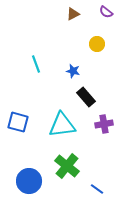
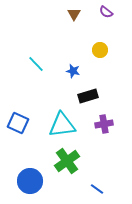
brown triangle: moved 1 px right; rotated 32 degrees counterclockwise
yellow circle: moved 3 px right, 6 px down
cyan line: rotated 24 degrees counterclockwise
black rectangle: moved 2 px right, 1 px up; rotated 66 degrees counterclockwise
blue square: moved 1 px down; rotated 10 degrees clockwise
green cross: moved 5 px up; rotated 15 degrees clockwise
blue circle: moved 1 px right
